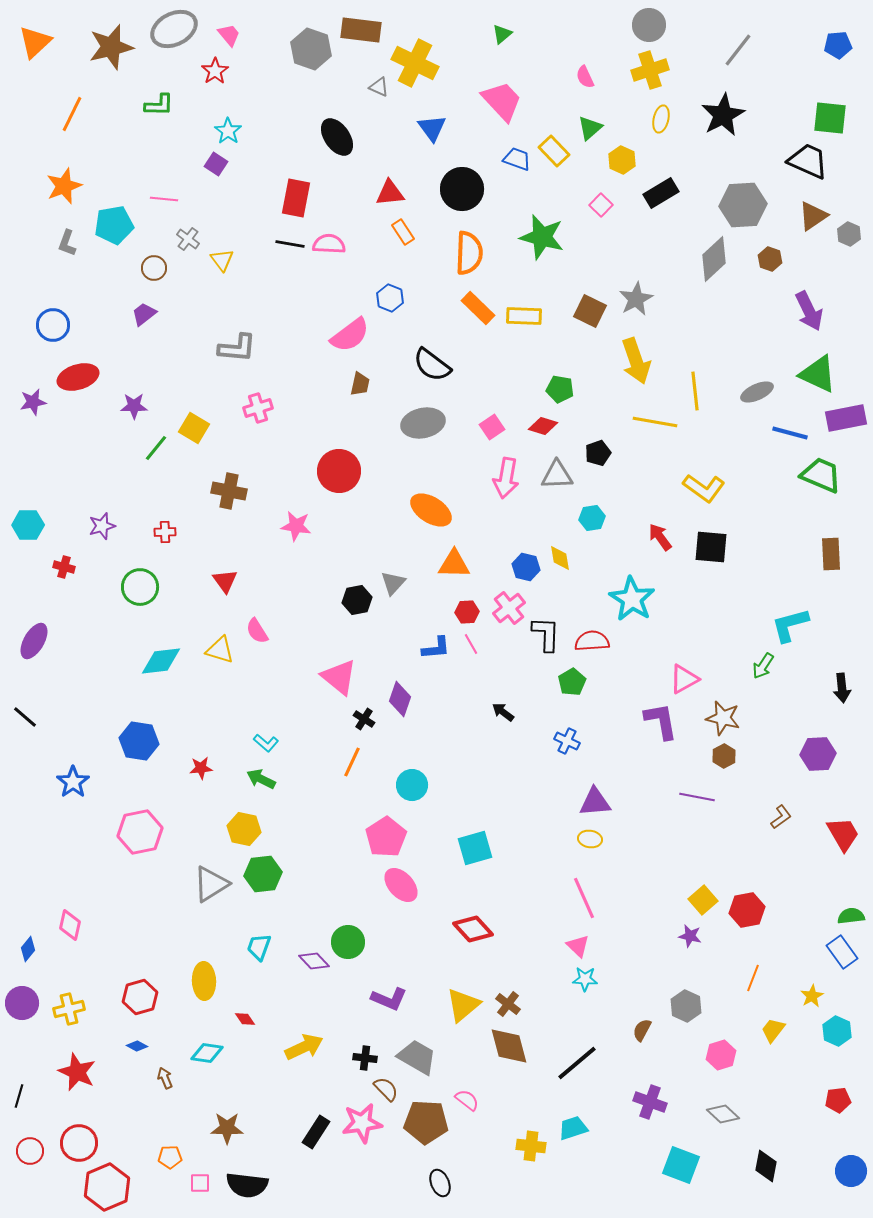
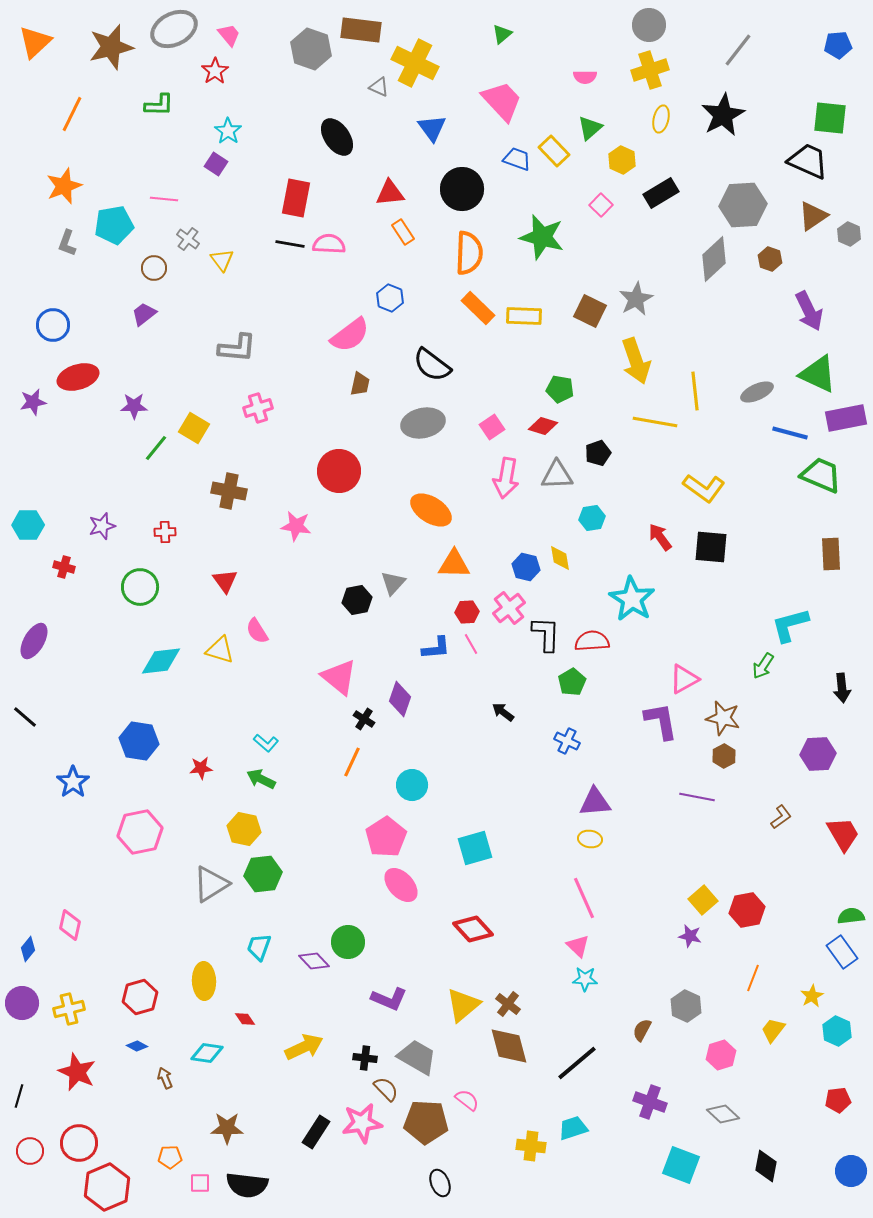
pink semicircle at (585, 77): rotated 65 degrees counterclockwise
